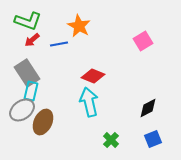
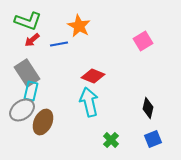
black diamond: rotated 50 degrees counterclockwise
